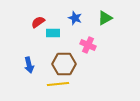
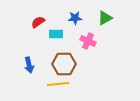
blue star: rotated 24 degrees counterclockwise
cyan rectangle: moved 3 px right, 1 px down
pink cross: moved 4 px up
